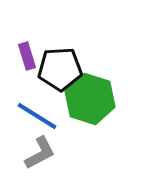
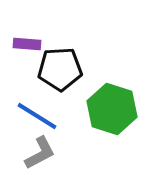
purple rectangle: moved 12 px up; rotated 68 degrees counterclockwise
green hexagon: moved 22 px right, 10 px down
